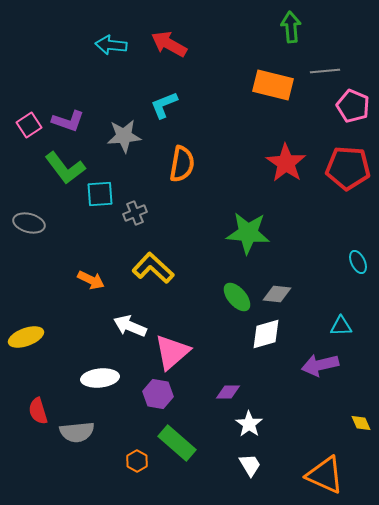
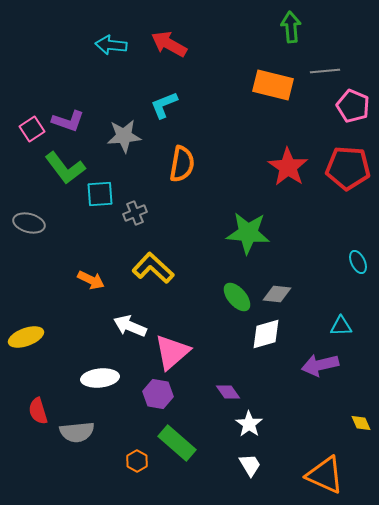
pink square: moved 3 px right, 4 px down
red star: moved 2 px right, 4 px down
purple diamond: rotated 55 degrees clockwise
